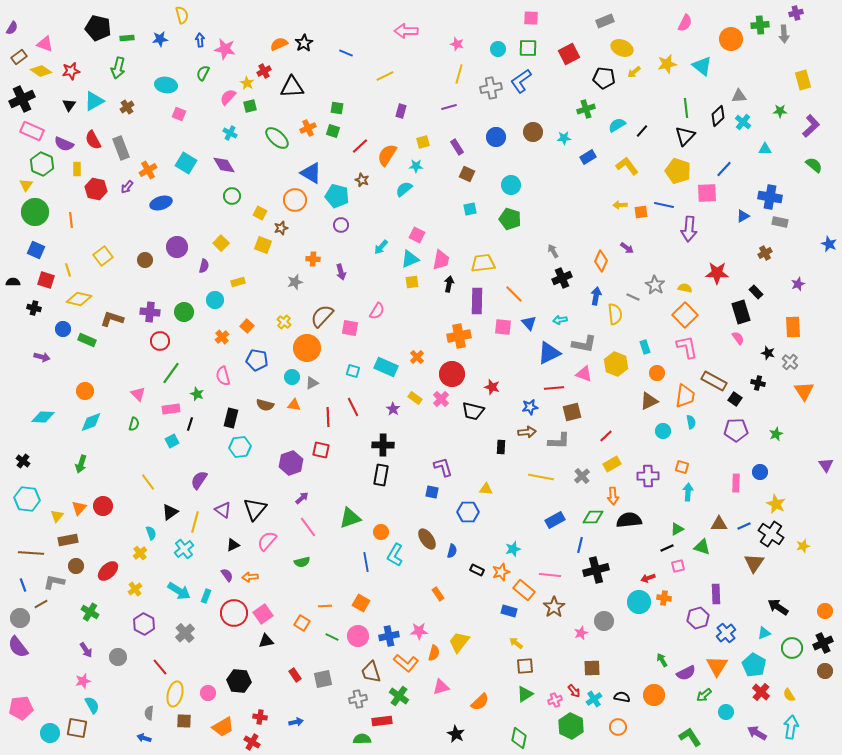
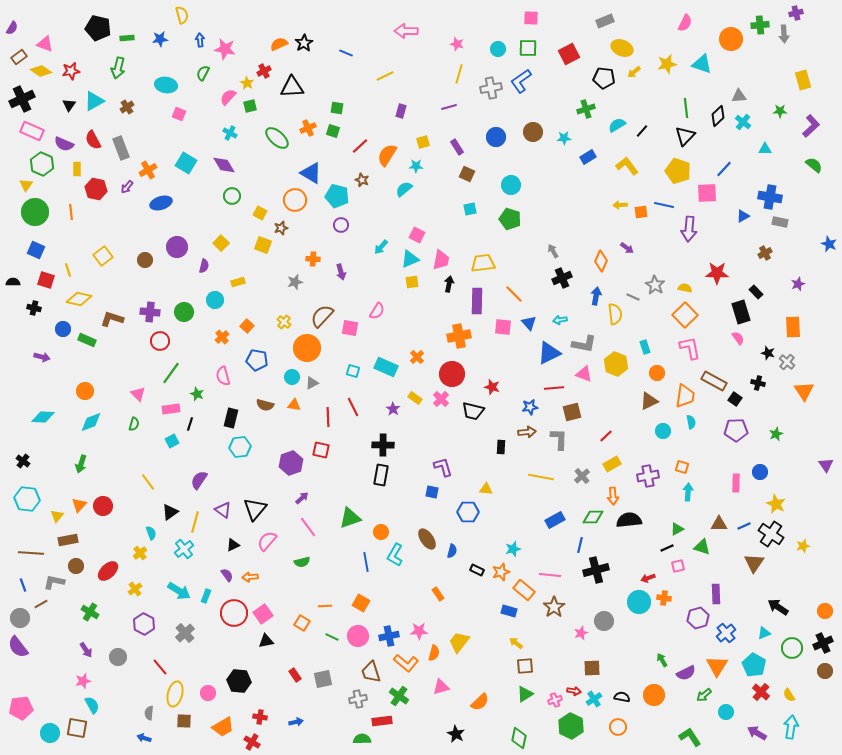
cyan triangle at (702, 66): moved 2 px up; rotated 20 degrees counterclockwise
orange line at (71, 220): moved 8 px up
pink L-shape at (687, 347): moved 3 px right, 1 px down
gray cross at (790, 362): moved 3 px left
gray L-shape at (559, 441): moved 2 px up; rotated 90 degrees counterclockwise
purple cross at (648, 476): rotated 10 degrees counterclockwise
orange triangle at (79, 508): moved 3 px up
red arrow at (574, 691): rotated 40 degrees counterclockwise
